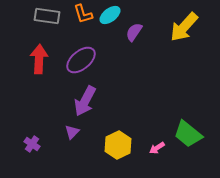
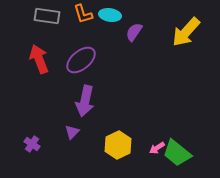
cyan ellipse: rotated 45 degrees clockwise
yellow arrow: moved 2 px right, 5 px down
red arrow: rotated 24 degrees counterclockwise
purple arrow: rotated 16 degrees counterclockwise
green trapezoid: moved 11 px left, 19 px down
